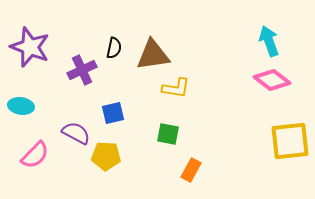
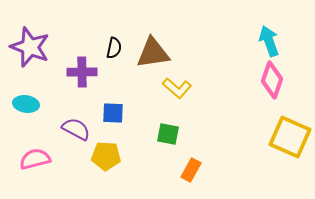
brown triangle: moved 2 px up
purple cross: moved 2 px down; rotated 24 degrees clockwise
pink diamond: rotated 72 degrees clockwise
yellow L-shape: moved 1 px right; rotated 32 degrees clockwise
cyan ellipse: moved 5 px right, 2 px up
blue square: rotated 15 degrees clockwise
purple semicircle: moved 4 px up
yellow square: moved 4 px up; rotated 30 degrees clockwise
pink semicircle: moved 4 px down; rotated 148 degrees counterclockwise
